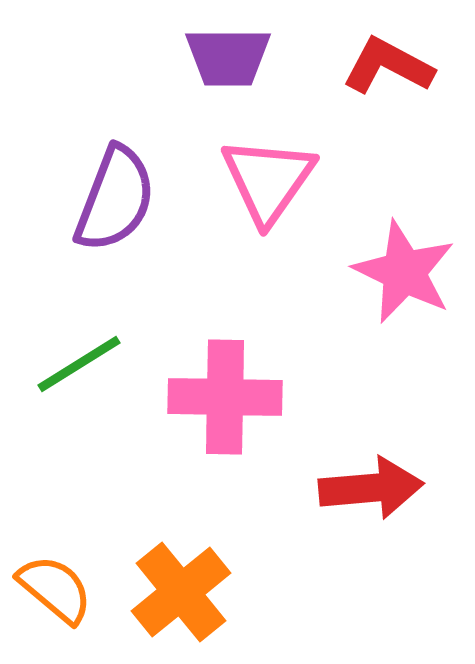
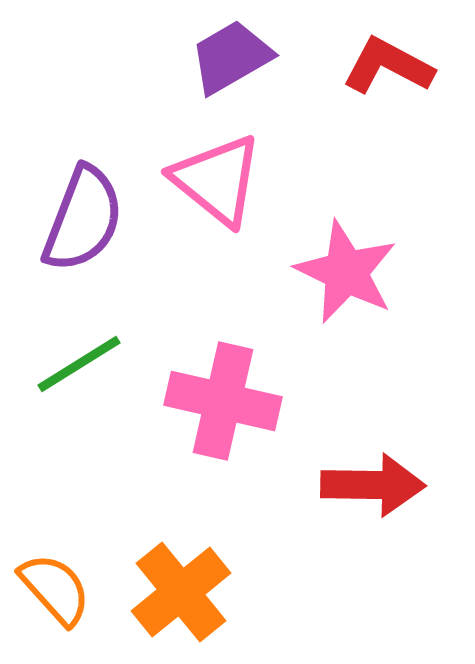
purple trapezoid: moved 3 px right; rotated 150 degrees clockwise
pink triangle: moved 51 px left; rotated 26 degrees counterclockwise
purple semicircle: moved 32 px left, 20 px down
pink star: moved 58 px left
pink cross: moved 2 px left, 4 px down; rotated 12 degrees clockwise
red arrow: moved 2 px right, 3 px up; rotated 6 degrees clockwise
orange semicircle: rotated 8 degrees clockwise
